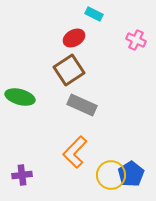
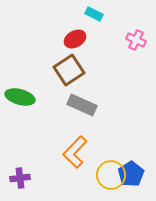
red ellipse: moved 1 px right, 1 px down
purple cross: moved 2 px left, 3 px down
